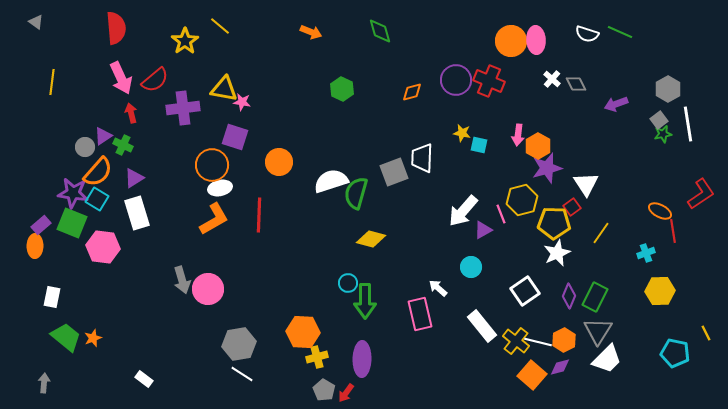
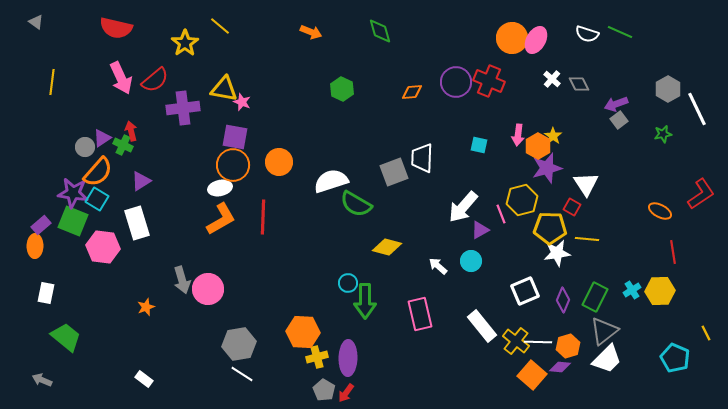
red semicircle at (116, 28): rotated 108 degrees clockwise
pink ellipse at (536, 40): rotated 32 degrees clockwise
yellow star at (185, 41): moved 2 px down
orange circle at (511, 41): moved 1 px right, 3 px up
purple circle at (456, 80): moved 2 px down
gray diamond at (576, 84): moved 3 px right
orange diamond at (412, 92): rotated 10 degrees clockwise
pink star at (242, 102): rotated 12 degrees clockwise
red arrow at (131, 113): moved 18 px down
gray square at (659, 120): moved 40 px left
white line at (688, 124): moved 9 px right, 15 px up; rotated 16 degrees counterclockwise
yellow star at (462, 133): moved 91 px right, 3 px down; rotated 24 degrees clockwise
purple triangle at (103, 136): moved 1 px left, 2 px down
purple square at (235, 137): rotated 8 degrees counterclockwise
orange circle at (212, 165): moved 21 px right
purple triangle at (134, 178): moved 7 px right, 3 px down
green semicircle at (356, 193): moved 11 px down; rotated 76 degrees counterclockwise
red square at (572, 207): rotated 24 degrees counterclockwise
white arrow at (463, 211): moved 4 px up
white rectangle at (137, 213): moved 10 px down
red line at (259, 215): moved 4 px right, 2 px down
orange L-shape at (214, 219): moved 7 px right
green square at (72, 223): moved 1 px right, 2 px up
yellow pentagon at (554, 223): moved 4 px left, 5 px down
purple triangle at (483, 230): moved 3 px left
red line at (673, 231): moved 21 px down
yellow line at (601, 233): moved 14 px left, 6 px down; rotated 60 degrees clockwise
yellow diamond at (371, 239): moved 16 px right, 8 px down
white star at (557, 253): rotated 16 degrees clockwise
cyan cross at (646, 253): moved 14 px left, 37 px down; rotated 12 degrees counterclockwise
cyan circle at (471, 267): moved 6 px up
white arrow at (438, 288): moved 22 px up
white square at (525, 291): rotated 12 degrees clockwise
purple diamond at (569, 296): moved 6 px left, 4 px down
white rectangle at (52, 297): moved 6 px left, 4 px up
gray triangle at (598, 331): moved 6 px right; rotated 20 degrees clockwise
orange star at (93, 338): moved 53 px right, 31 px up
orange hexagon at (564, 340): moved 4 px right, 6 px down; rotated 10 degrees clockwise
white line at (538, 342): rotated 12 degrees counterclockwise
cyan pentagon at (675, 353): moved 5 px down; rotated 12 degrees clockwise
purple ellipse at (362, 359): moved 14 px left, 1 px up
purple diamond at (560, 367): rotated 20 degrees clockwise
gray arrow at (44, 383): moved 2 px left, 3 px up; rotated 72 degrees counterclockwise
